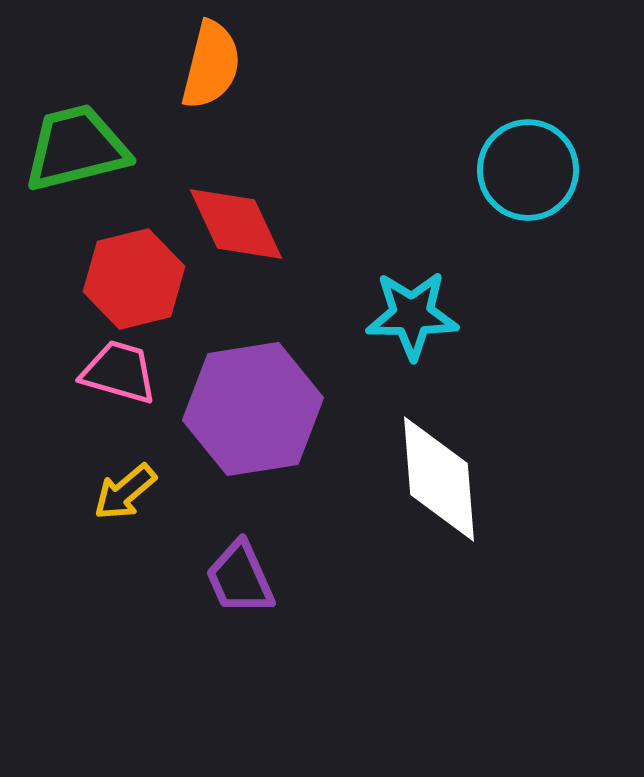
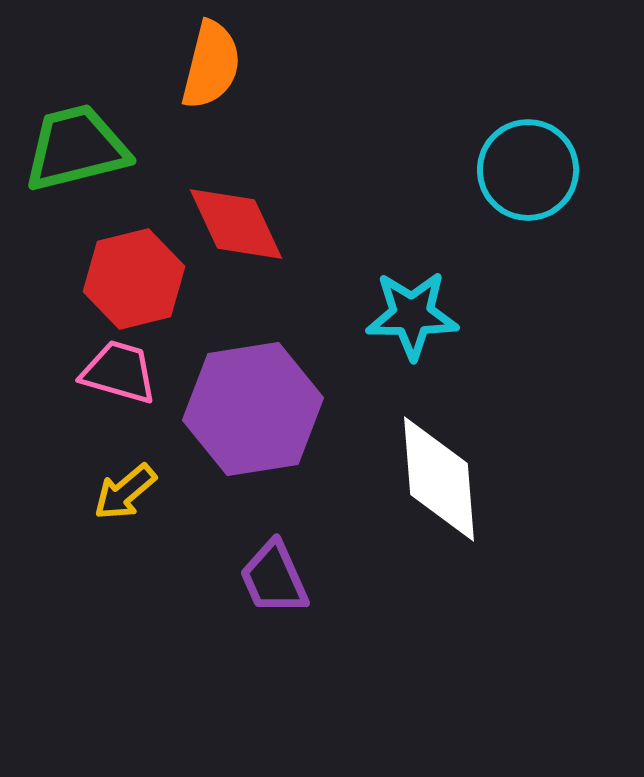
purple trapezoid: moved 34 px right
